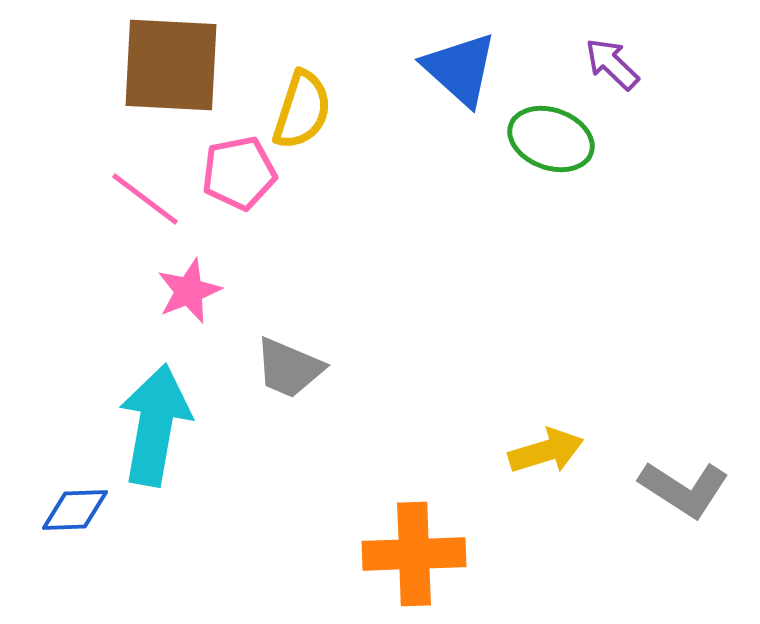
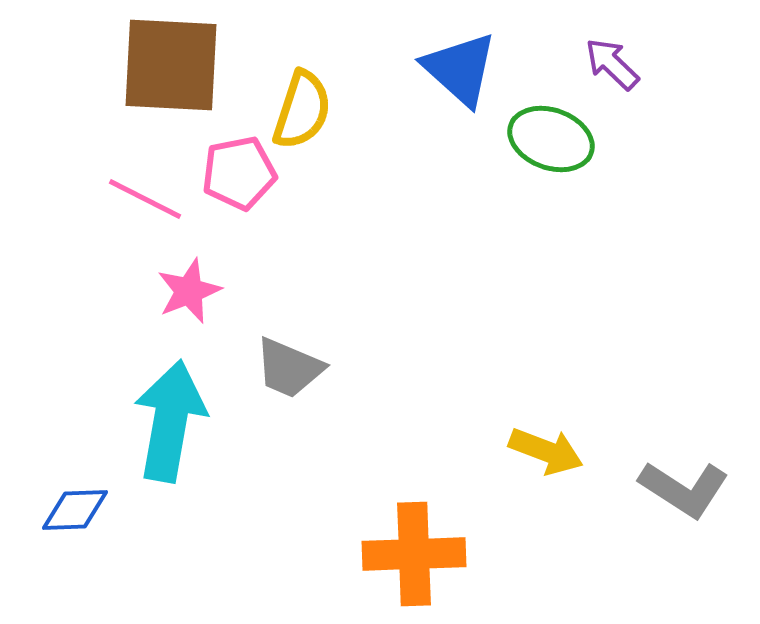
pink line: rotated 10 degrees counterclockwise
cyan arrow: moved 15 px right, 4 px up
yellow arrow: rotated 38 degrees clockwise
